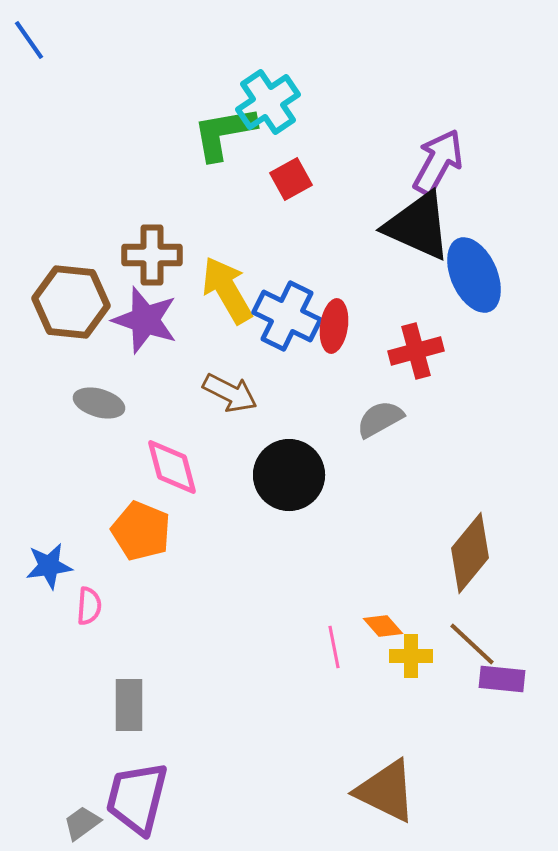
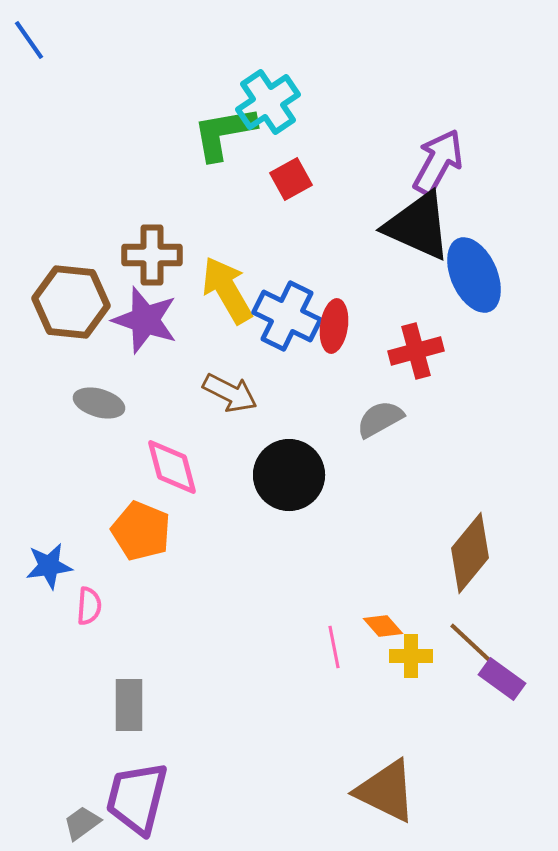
purple rectangle: rotated 30 degrees clockwise
